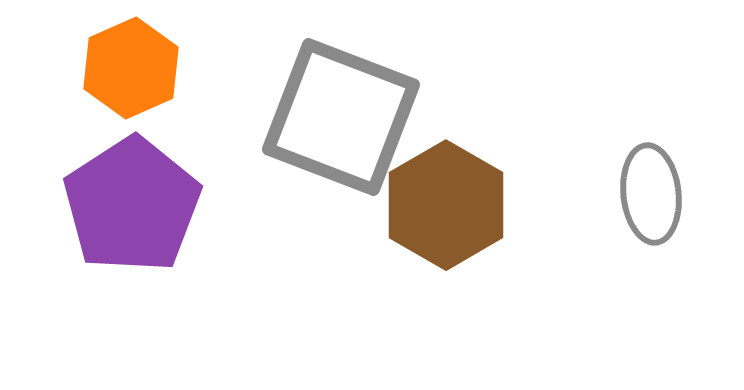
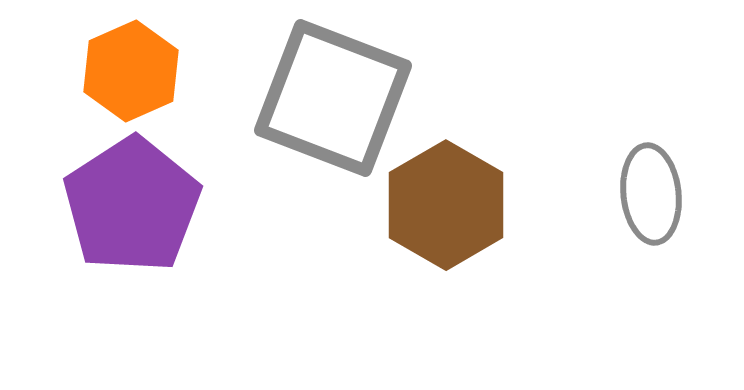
orange hexagon: moved 3 px down
gray square: moved 8 px left, 19 px up
